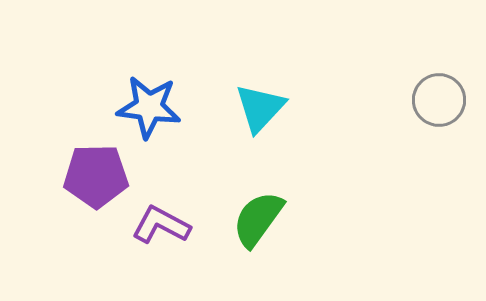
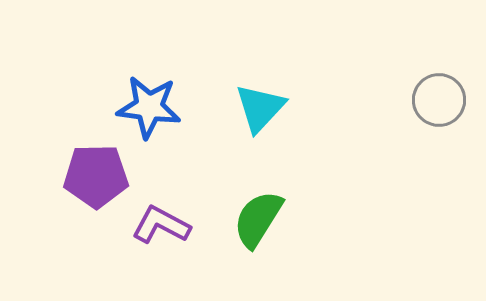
green semicircle: rotated 4 degrees counterclockwise
